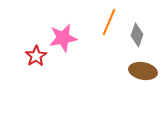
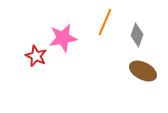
orange line: moved 4 px left
red star: rotated 15 degrees counterclockwise
brown ellipse: rotated 16 degrees clockwise
